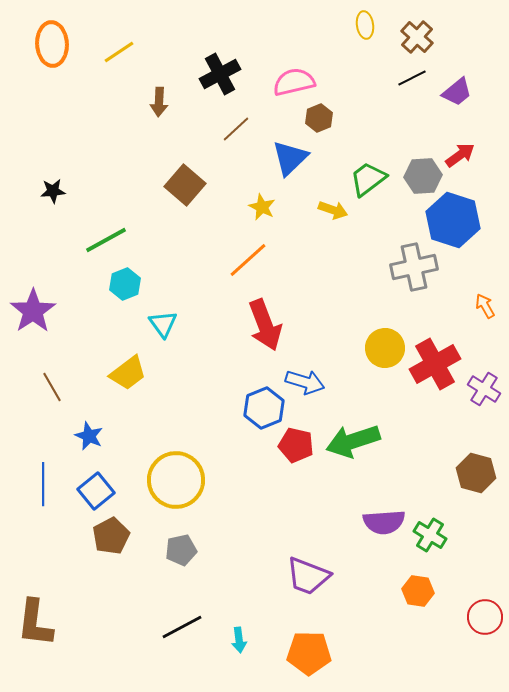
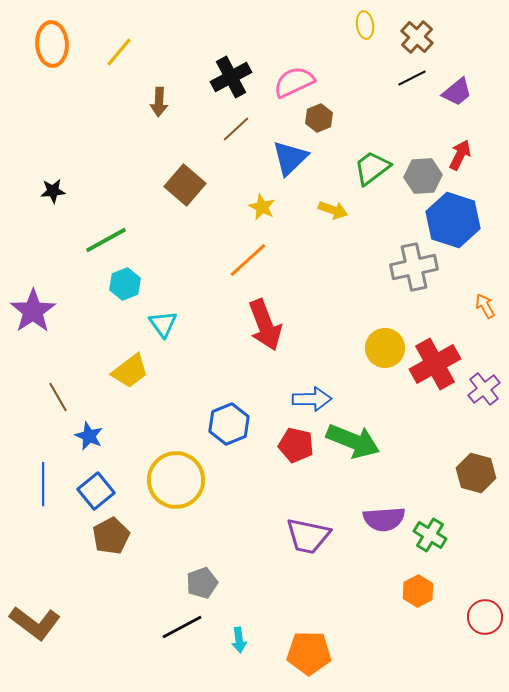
yellow line at (119, 52): rotated 16 degrees counterclockwise
black cross at (220, 74): moved 11 px right, 3 px down
pink semicircle at (294, 82): rotated 12 degrees counterclockwise
red arrow at (460, 155): rotated 28 degrees counterclockwise
green trapezoid at (368, 179): moved 4 px right, 11 px up
yellow trapezoid at (128, 373): moved 2 px right, 2 px up
blue arrow at (305, 382): moved 7 px right, 17 px down; rotated 18 degrees counterclockwise
brown line at (52, 387): moved 6 px right, 10 px down
purple cross at (484, 389): rotated 20 degrees clockwise
blue hexagon at (264, 408): moved 35 px left, 16 px down
green arrow at (353, 441): rotated 140 degrees counterclockwise
purple semicircle at (384, 522): moved 3 px up
gray pentagon at (181, 550): moved 21 px right, 33 px down; rotated 8 degrees counterclockwise
purple trapezoid at (308, 576): moved 40 px up; rotated 9 degrees counterclockwise
orange hexagon at (418, 591): rotated 24 degrees clockwise
brown L-shape at (35, 623): rotated 60 degrees counterclockwise
